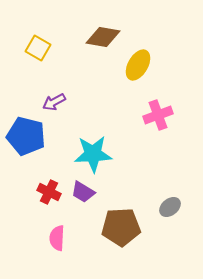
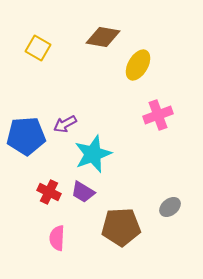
purple arrow: moved 11 px right, 22 px down
blue pentagon: rotated 18 degrees counterclockwise
cyan star: rotated 18 degrees counterclockwise
